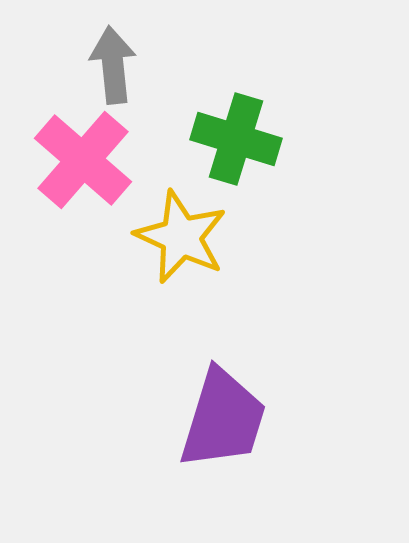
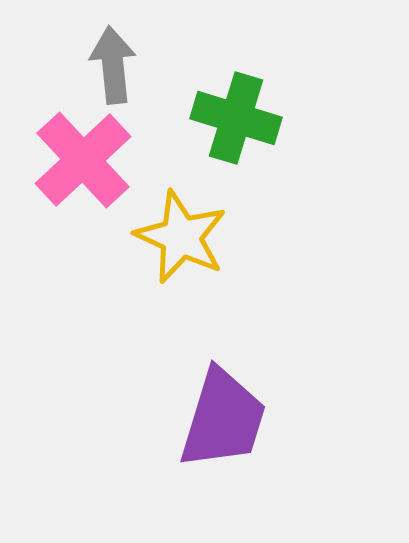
green cross: moved 21 px up
pink cross: rotated 6 degrees clockwise
